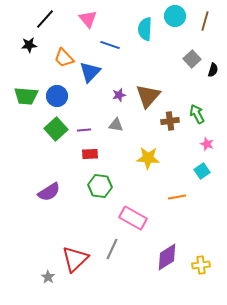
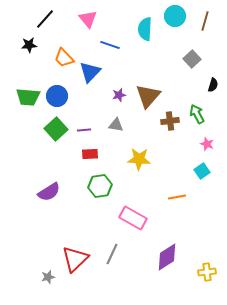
black semicircle: moved 15 px down
green trapezoid: moved 2 px right, 1 px down
yellow star: moved 9 px left, 1 px down
green hexagon: rotated 15 degrees counterclockwise
gray line: moved 5 px down
yellow cross: moved 6 px right, 7 px down
gray star: rotated 24 degrees clockwise
